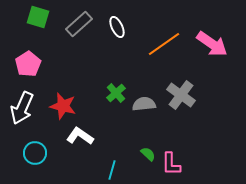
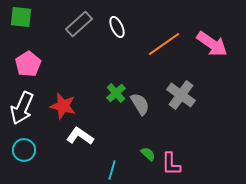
green square: moved 17 px left; rotated 10 degrees counterclockwise
gray semicircle: moved 4 px left; rotated 65 degrees clockwise
cyan circle: moved 11 px left, 3 px up
